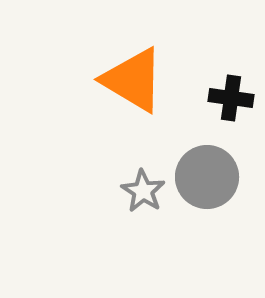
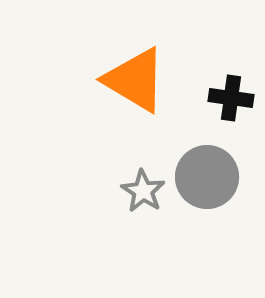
orange triangle: moved 2 px right
